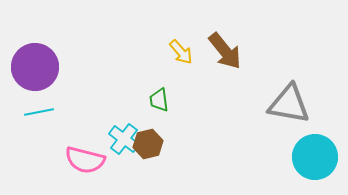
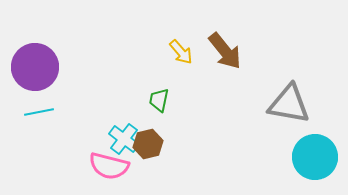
green trapezoid: rotated 20 degrees clockwise
pink semicircle: moved 24 px right, 6 px down
